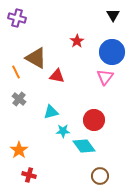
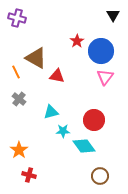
blue circle: moved 11 px left, 1 px up
